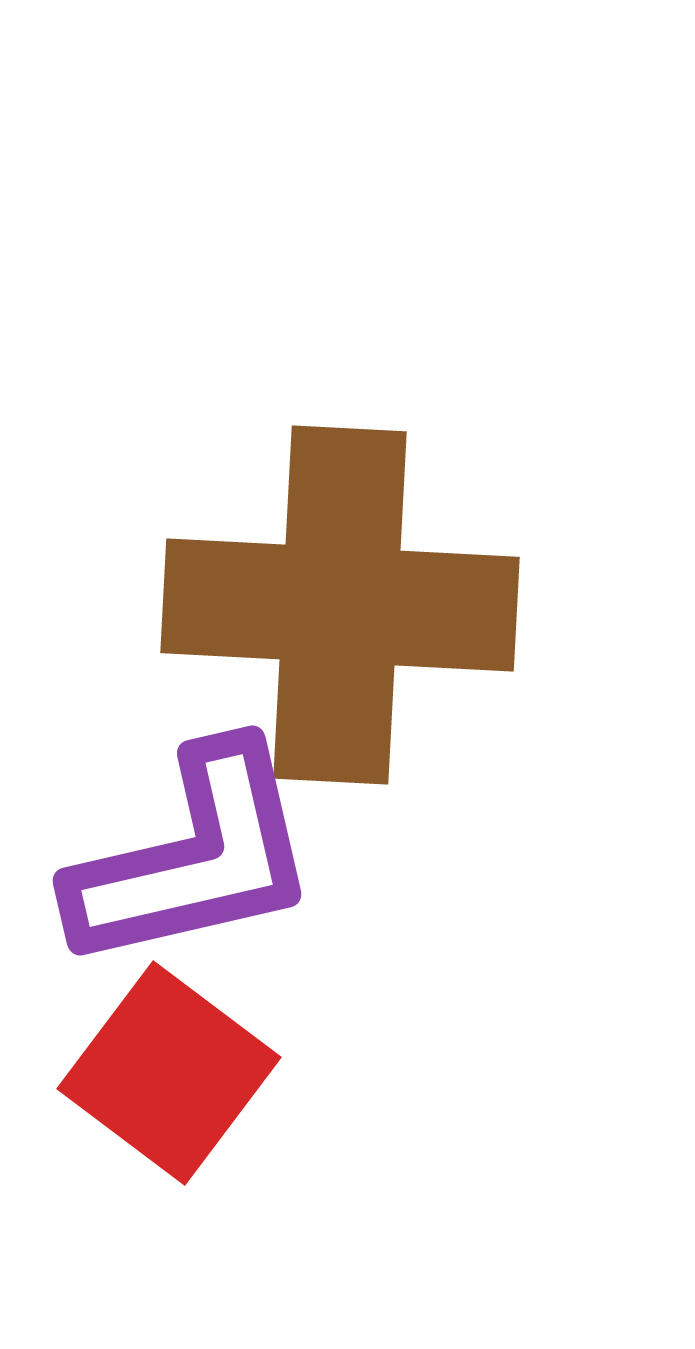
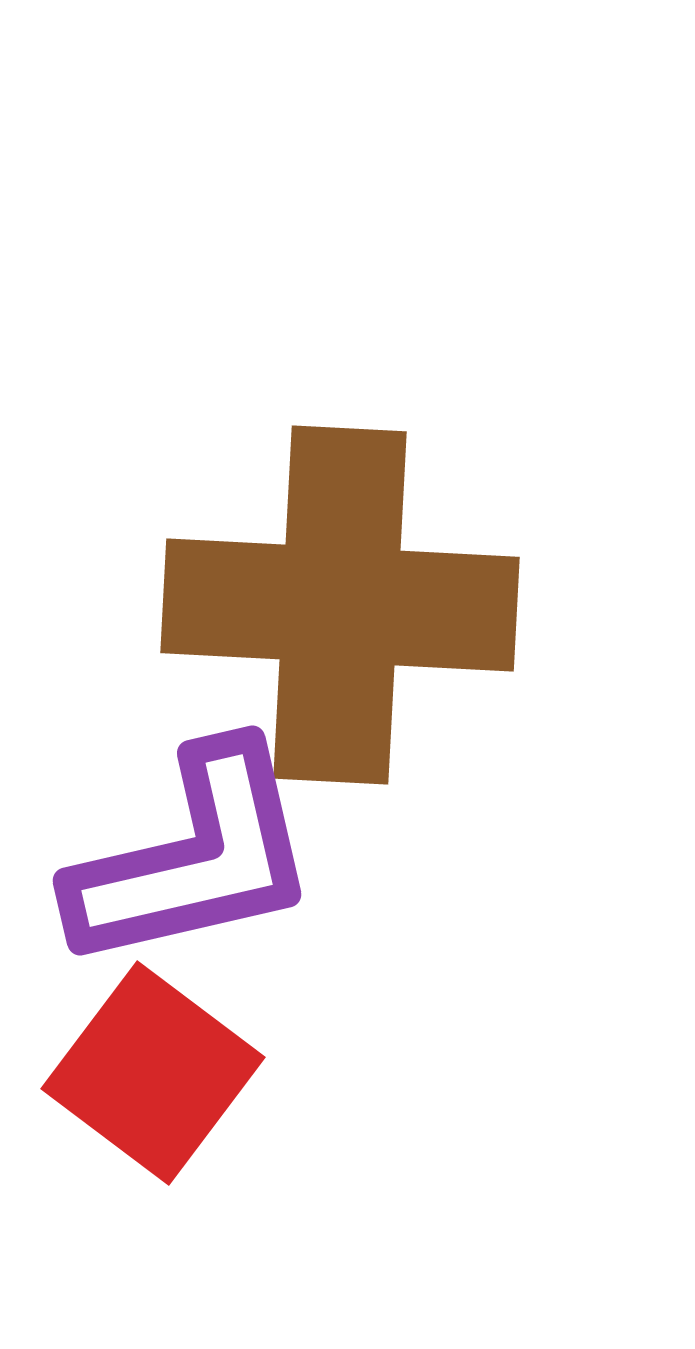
red square: moved 16 px left
